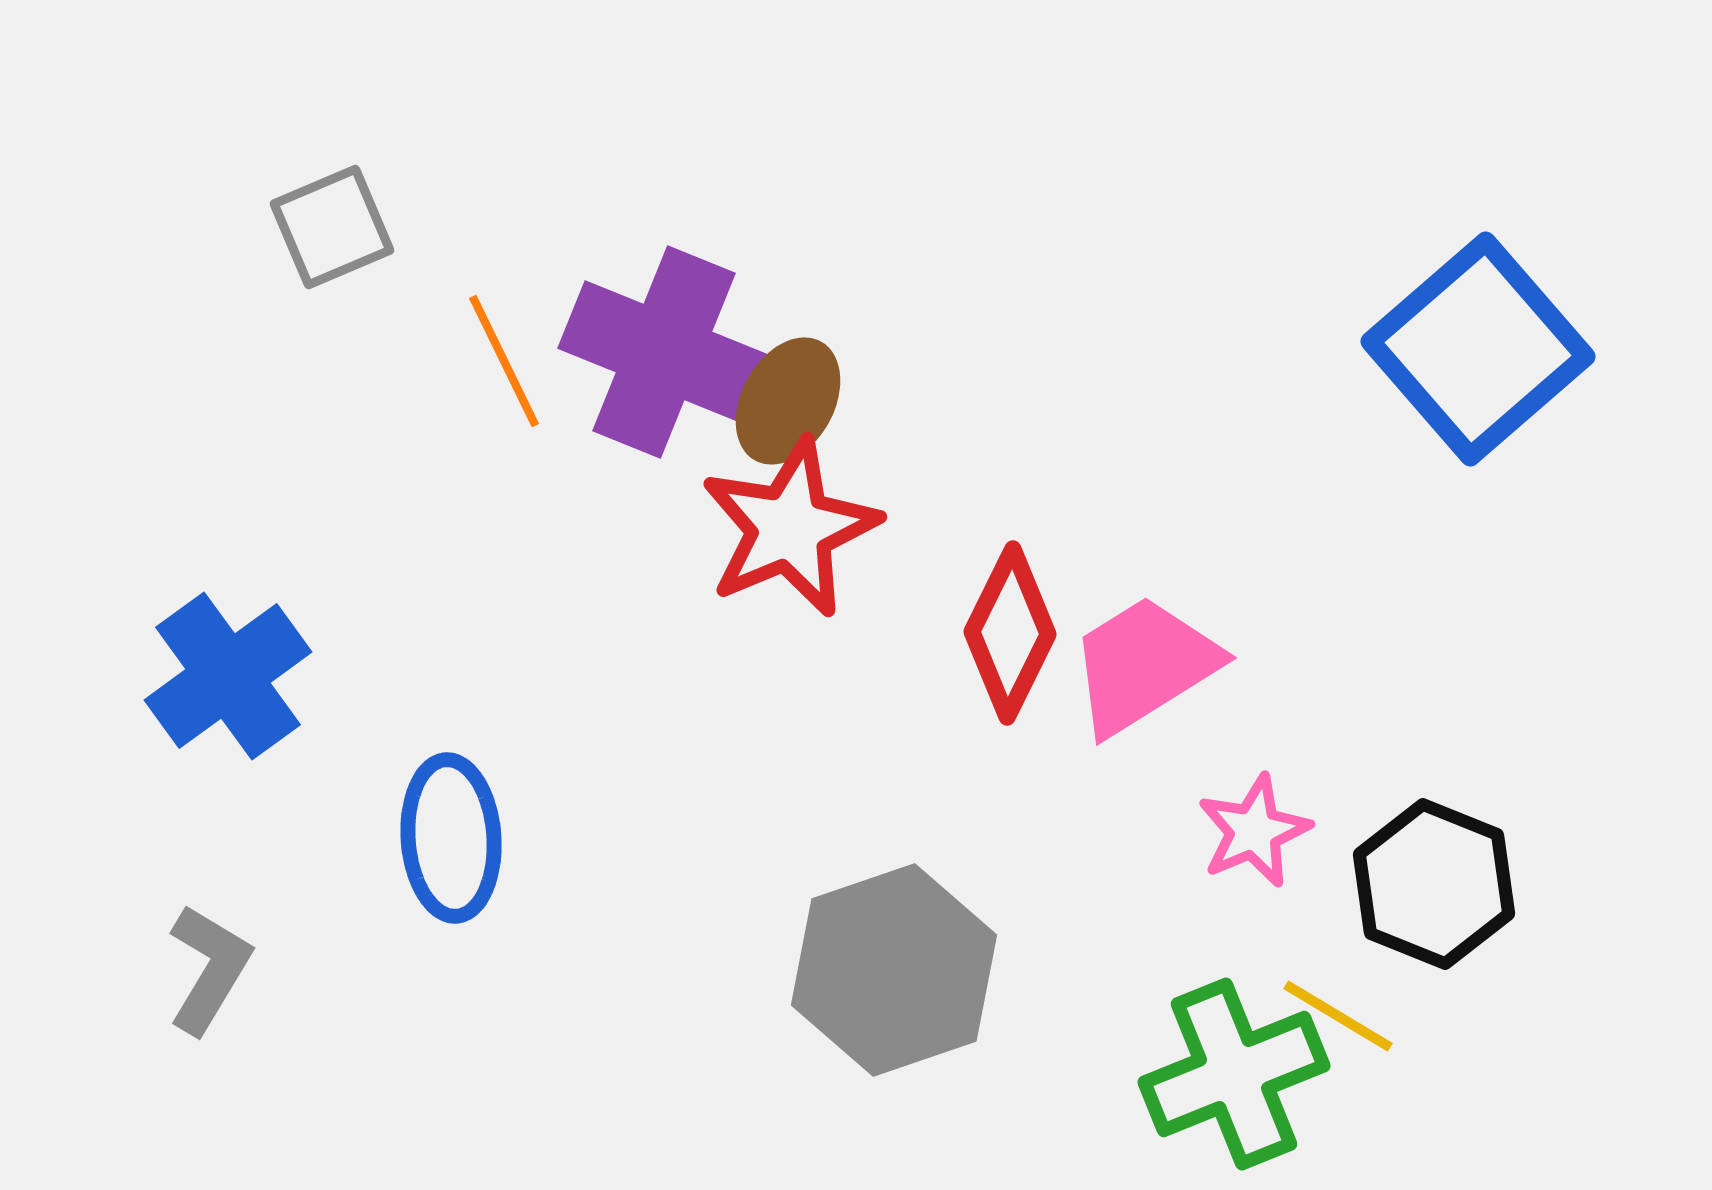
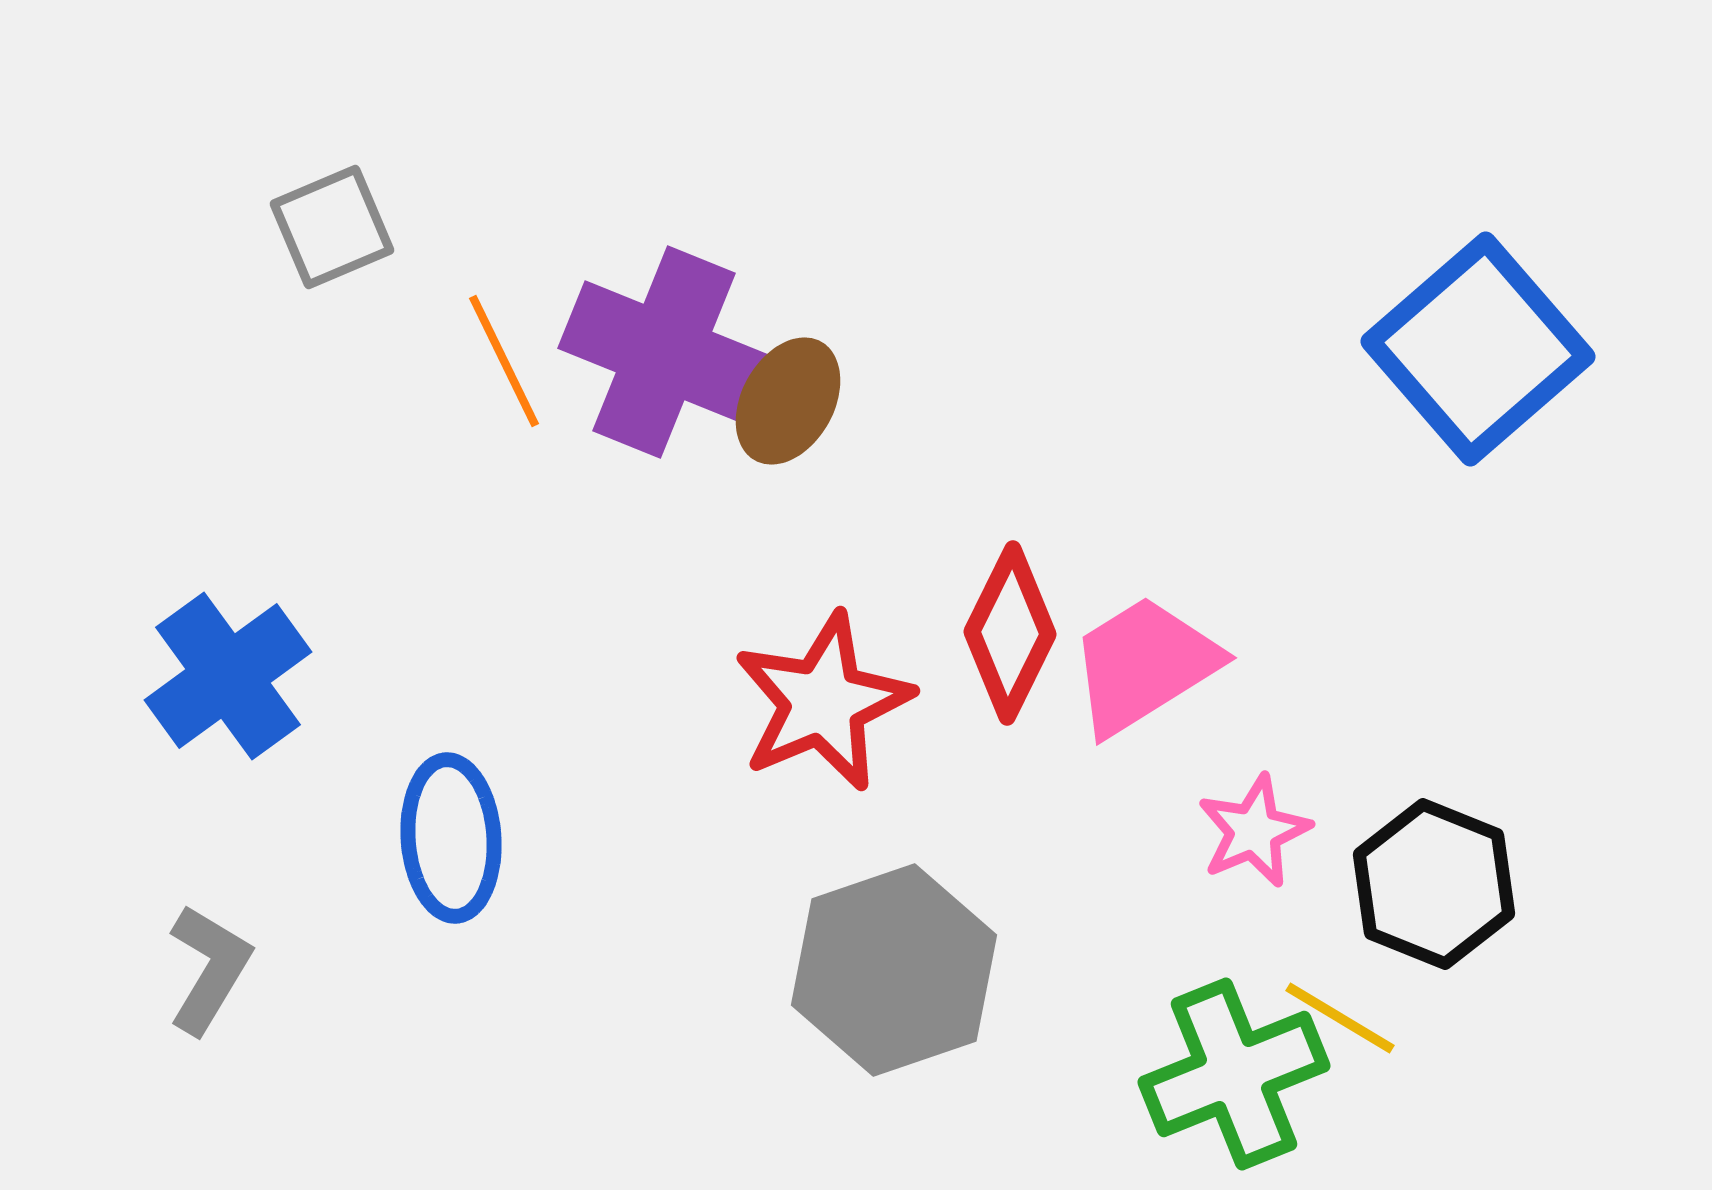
red star: moved 33 px right, 174 px down
yellow line: moved 2 px right, 2 px down
